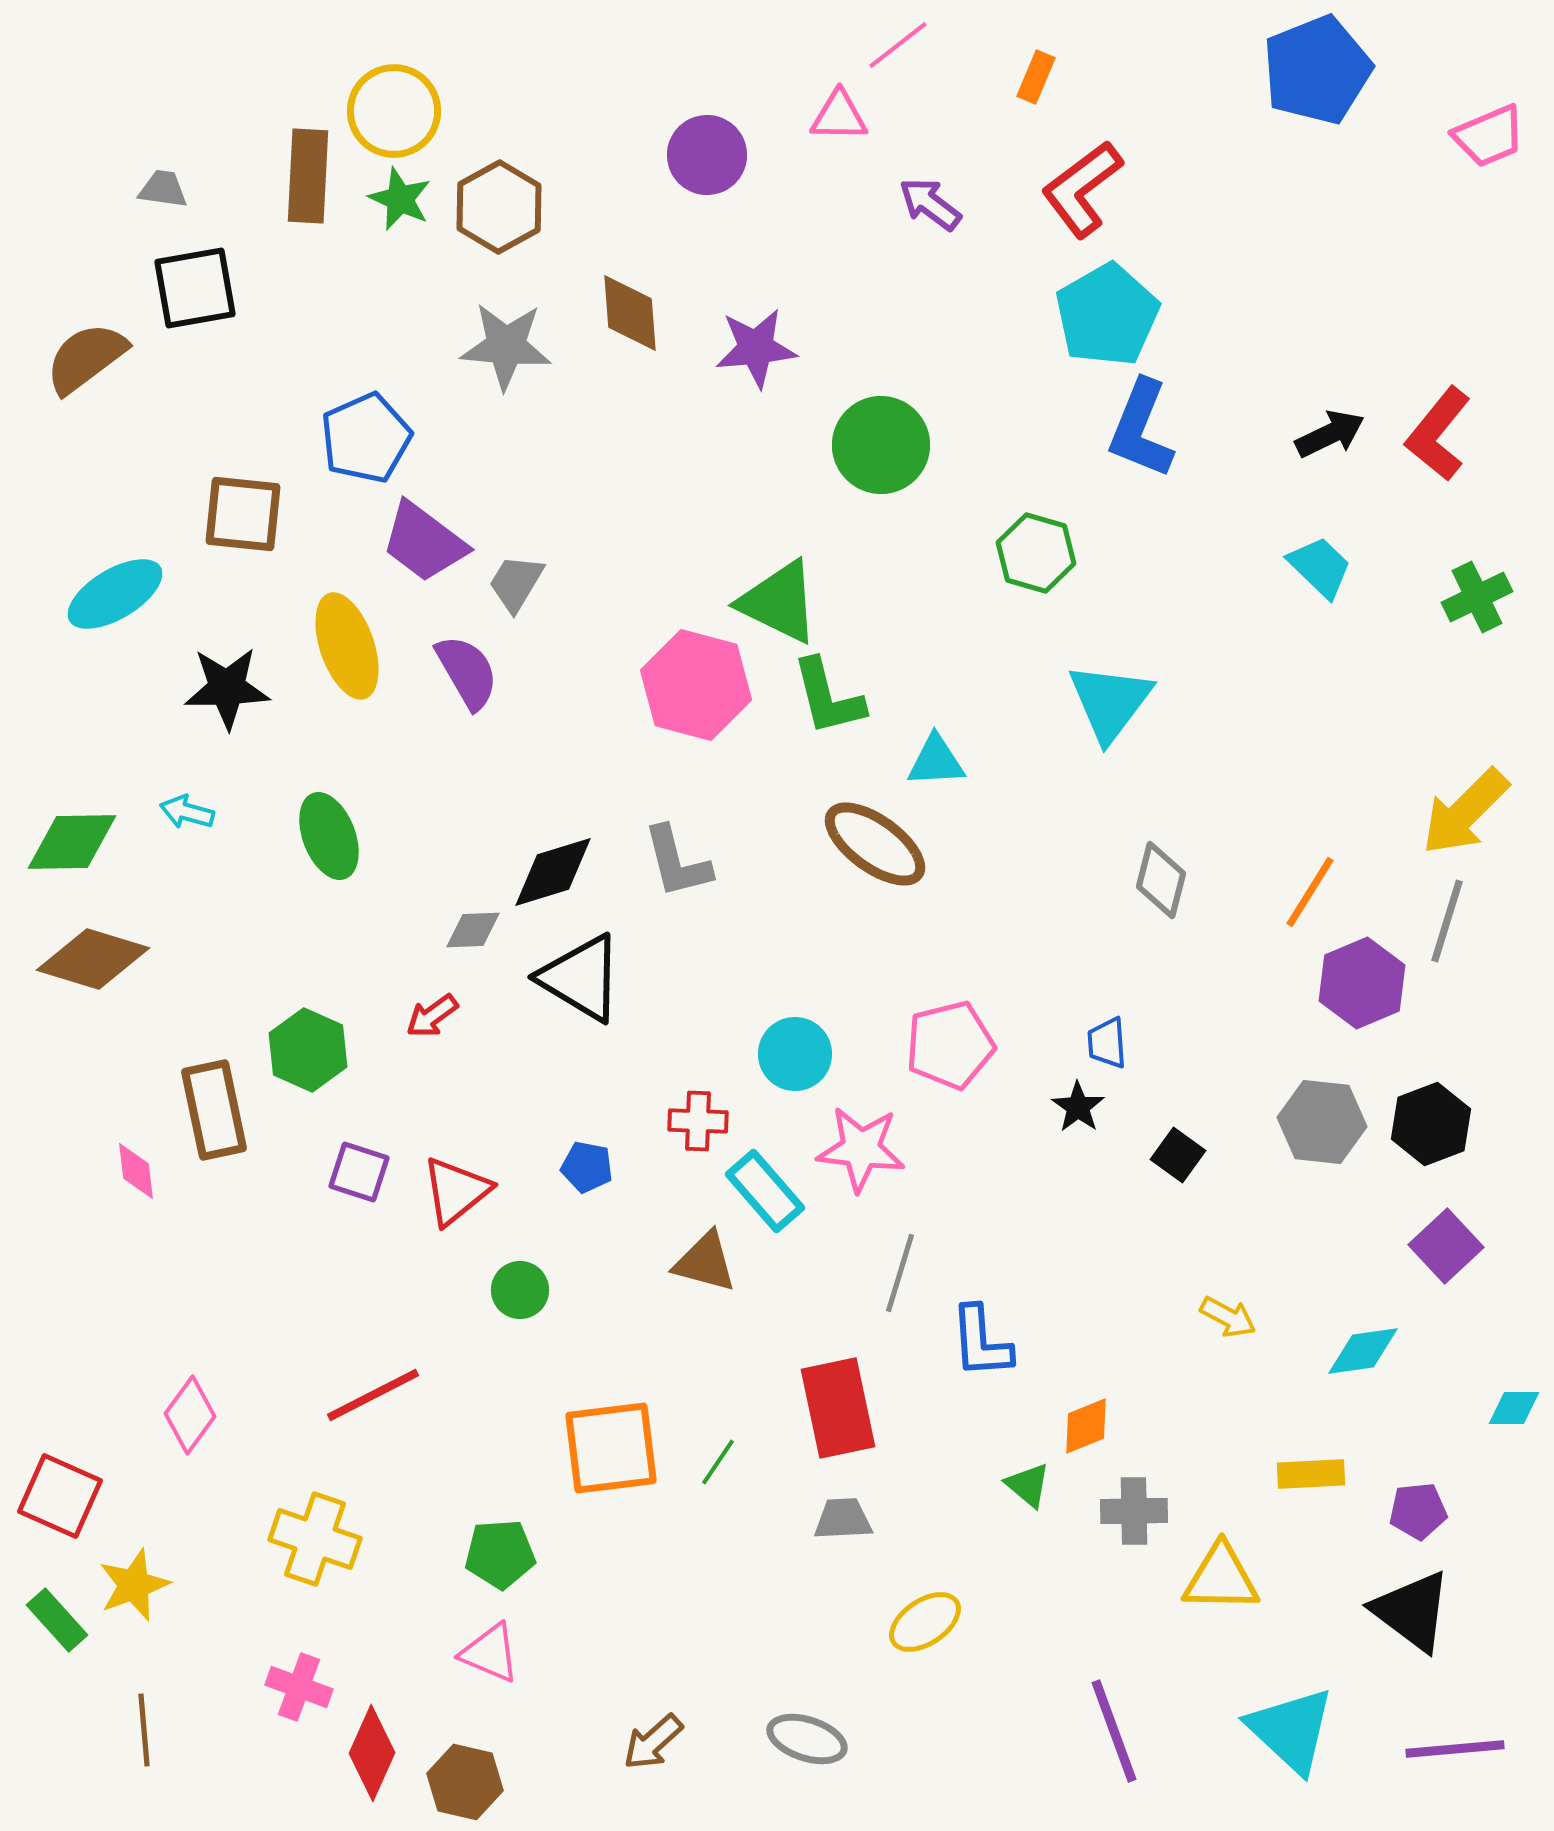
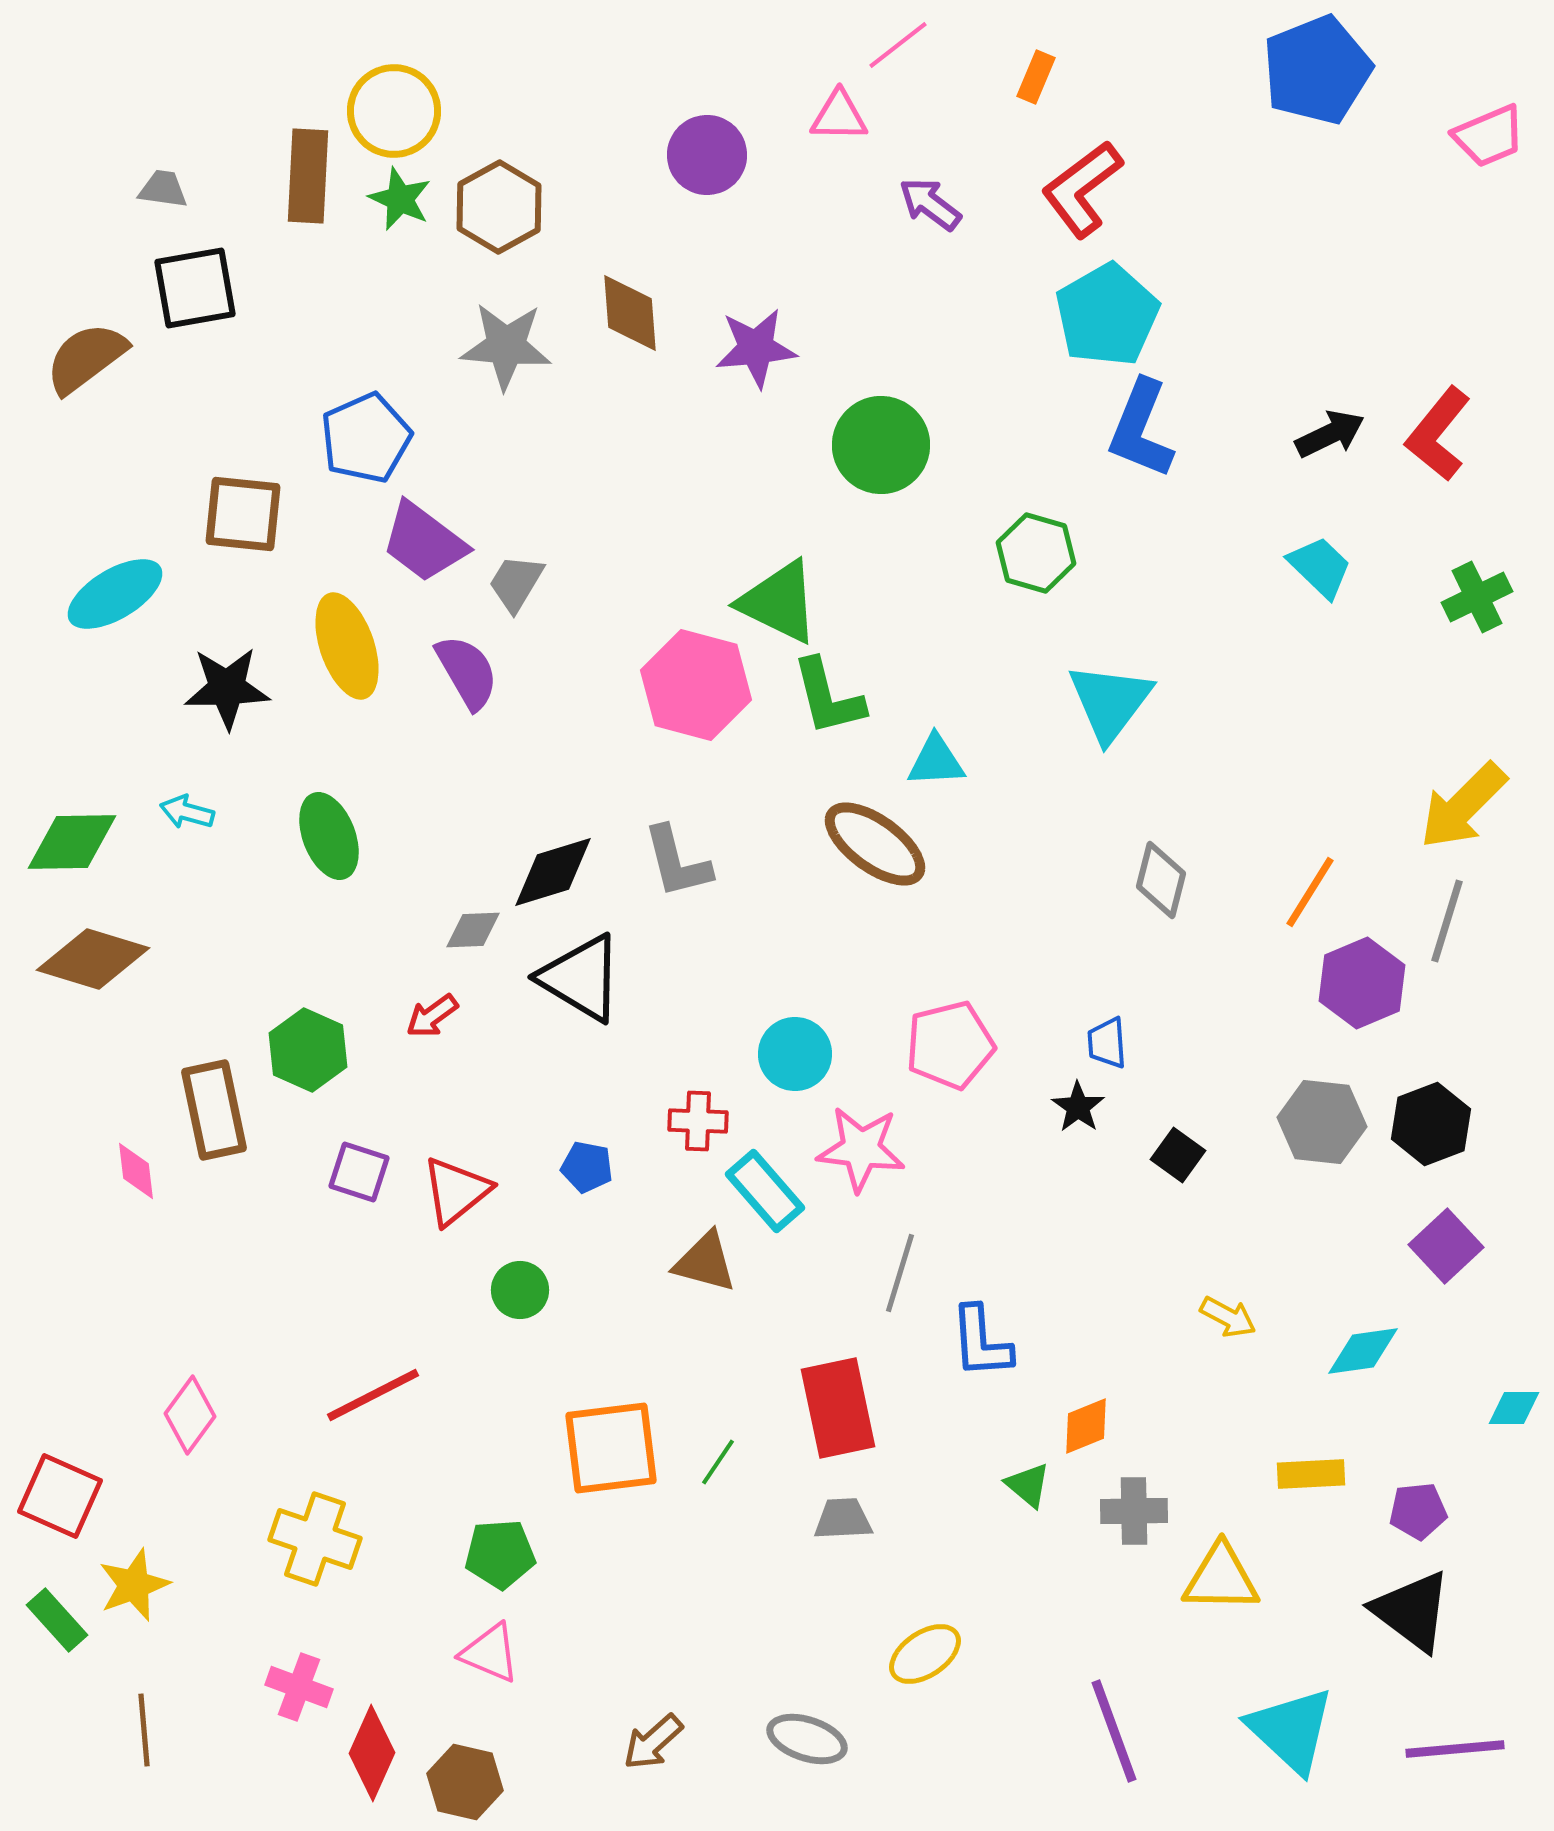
yellow arrow at (1465, 812): moved 2 px left, 6 px up
yellow ellipse at (925, 1622): moved 32 px down
